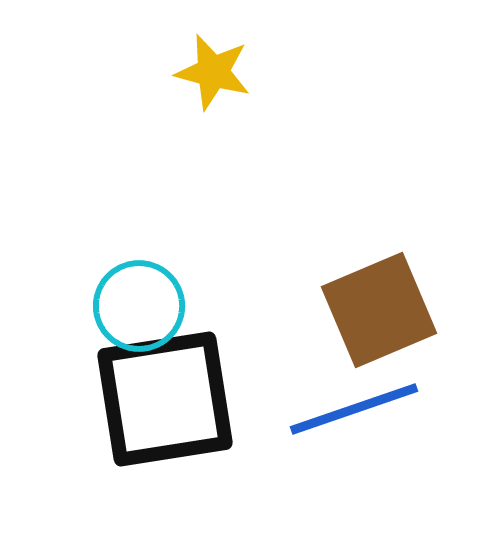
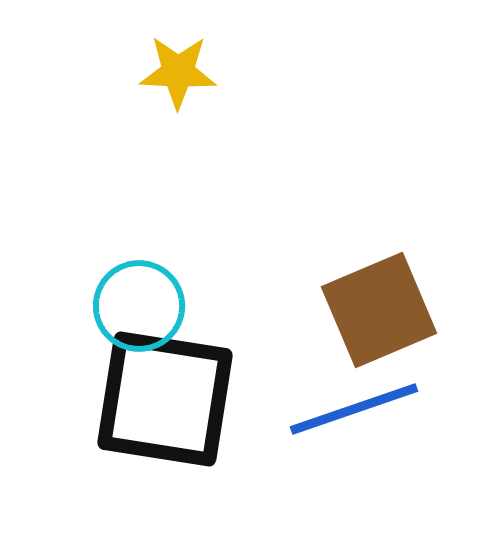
yellow star: moved 35 px left; rotated 12 degrees counterclockwise
black square: rotated 18 degrees clockwise
